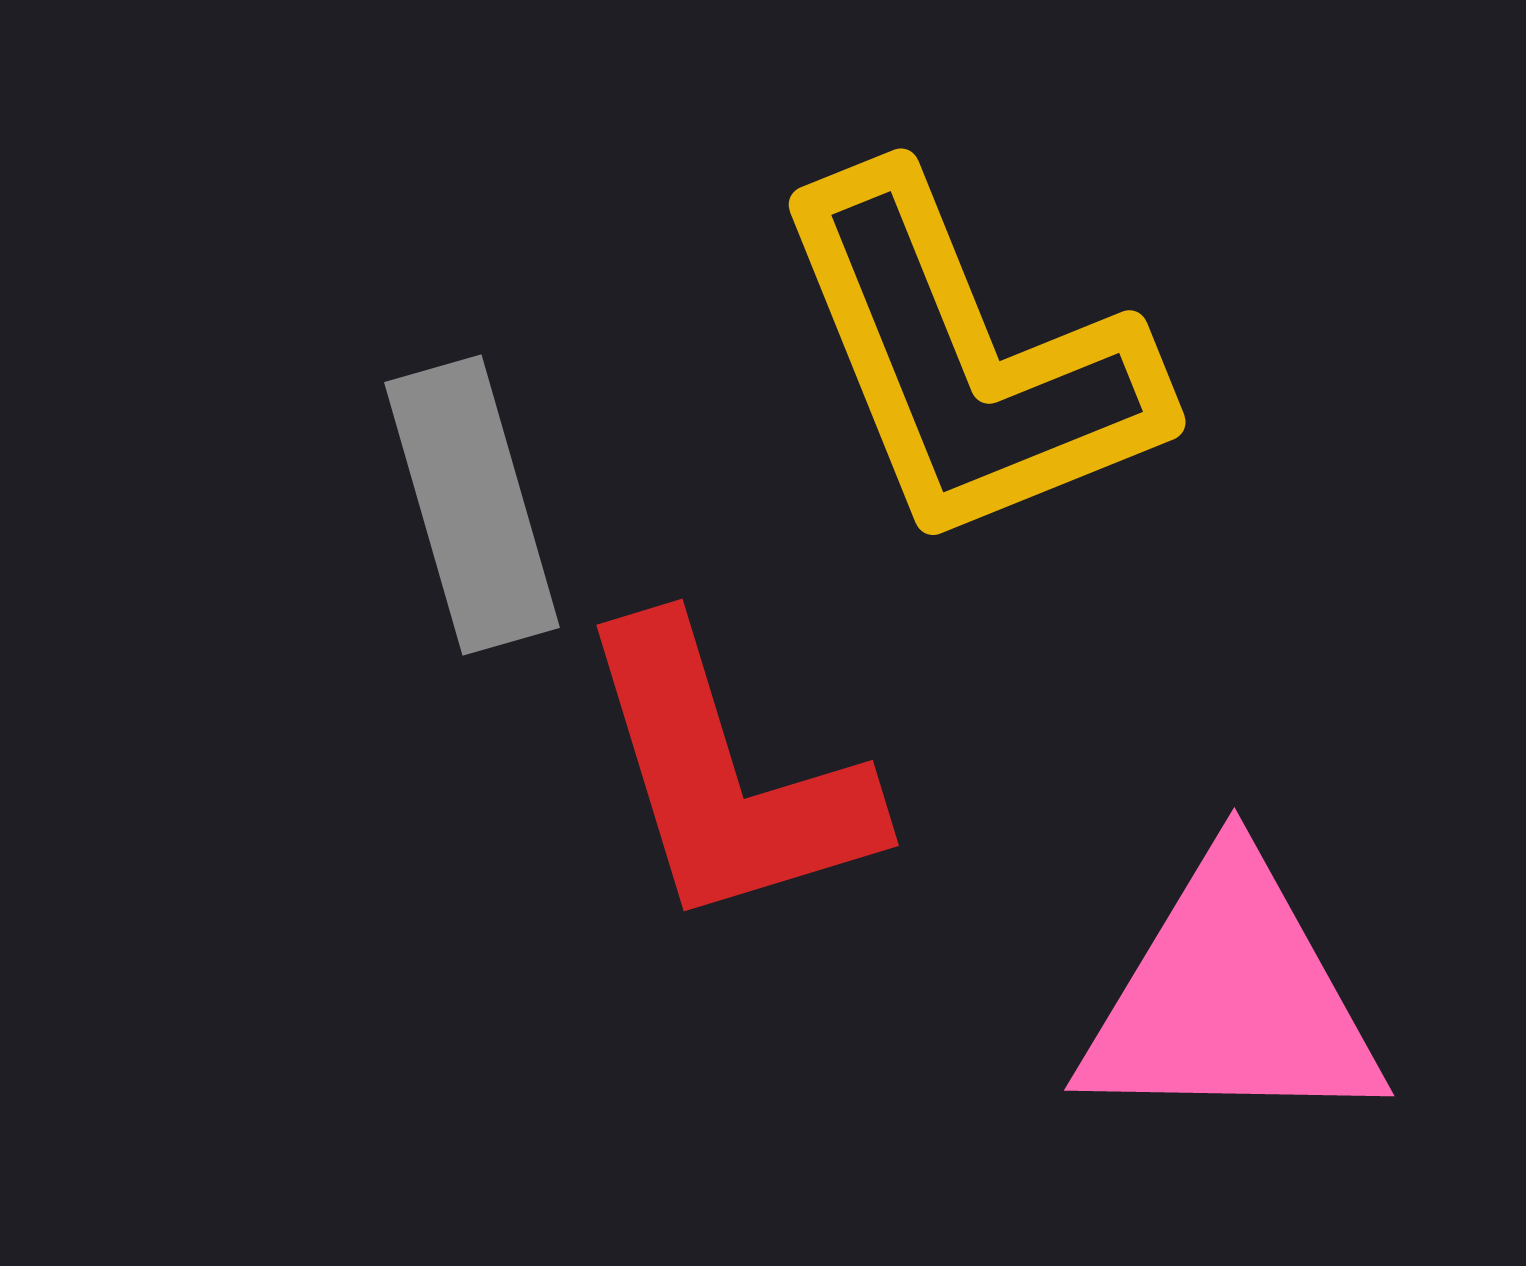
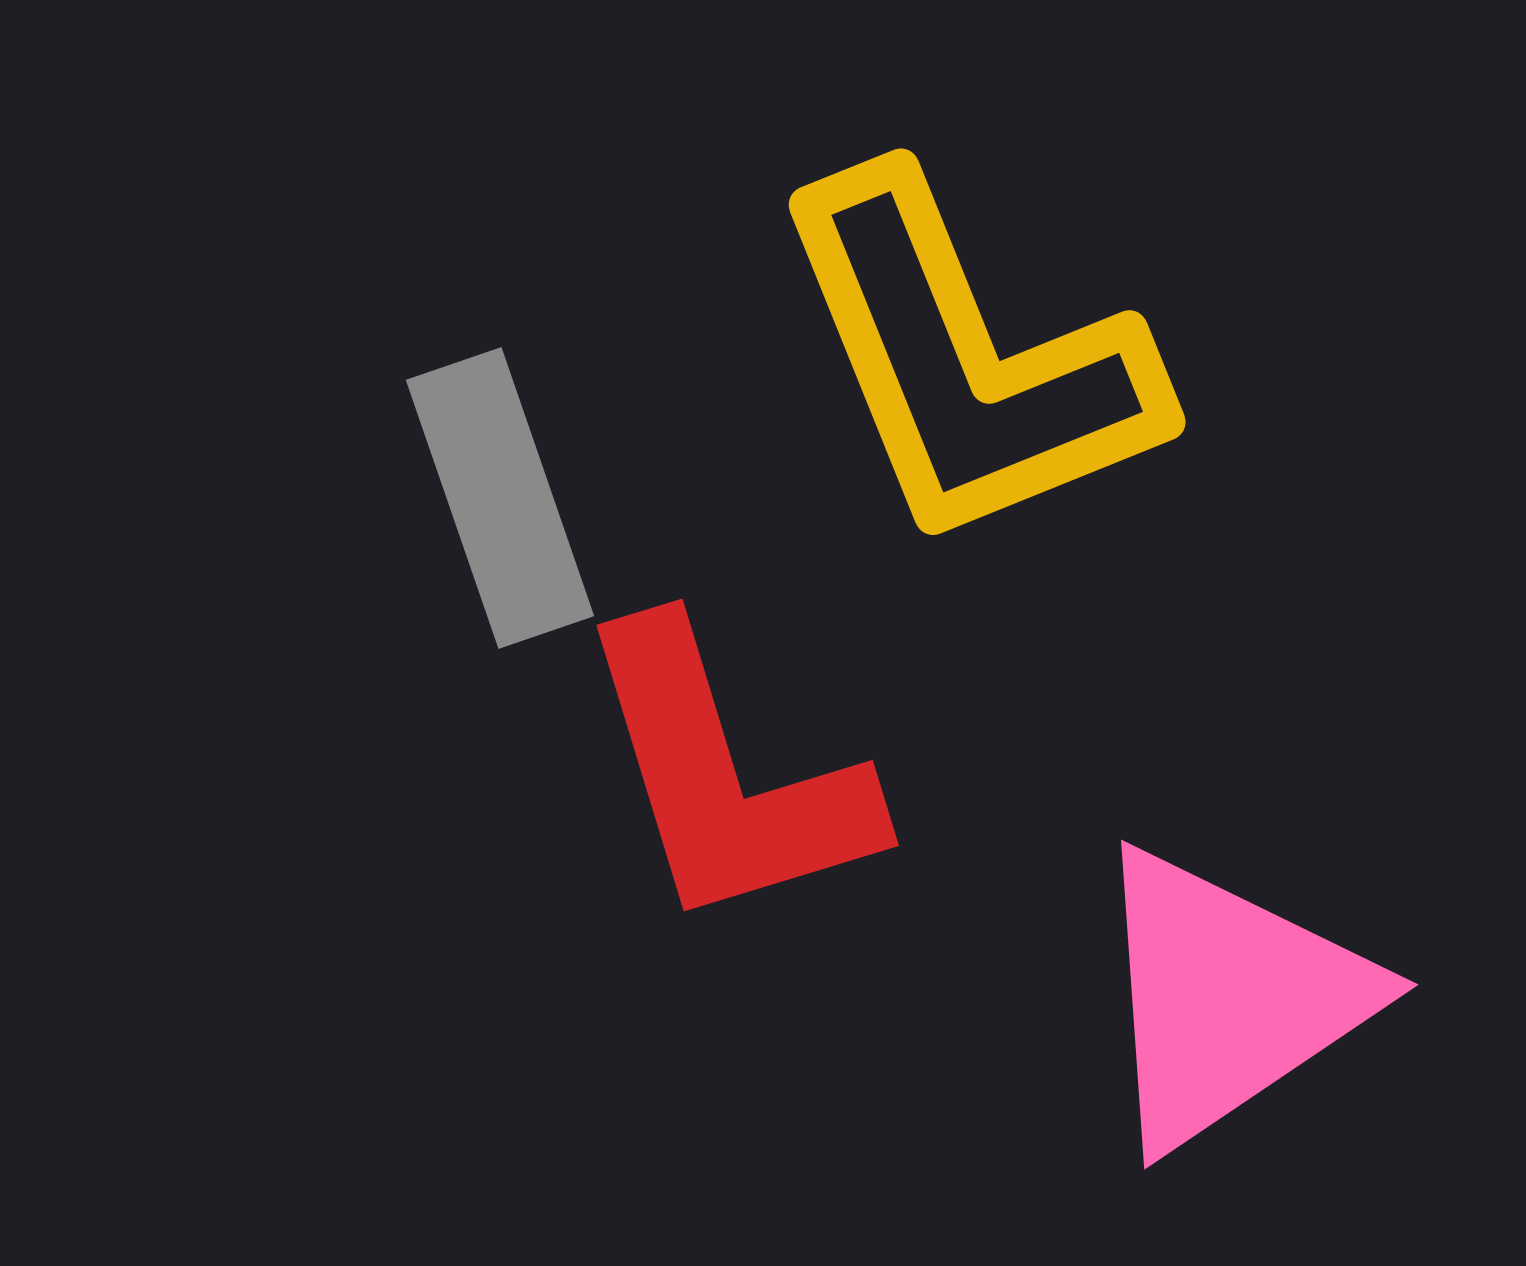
gray rectangle: moved 28 px right, 7 px up; rotated 3 degrees counterclockwise
pink triangle: moved 3 px left; rotated 35 degrees counterclockwise
